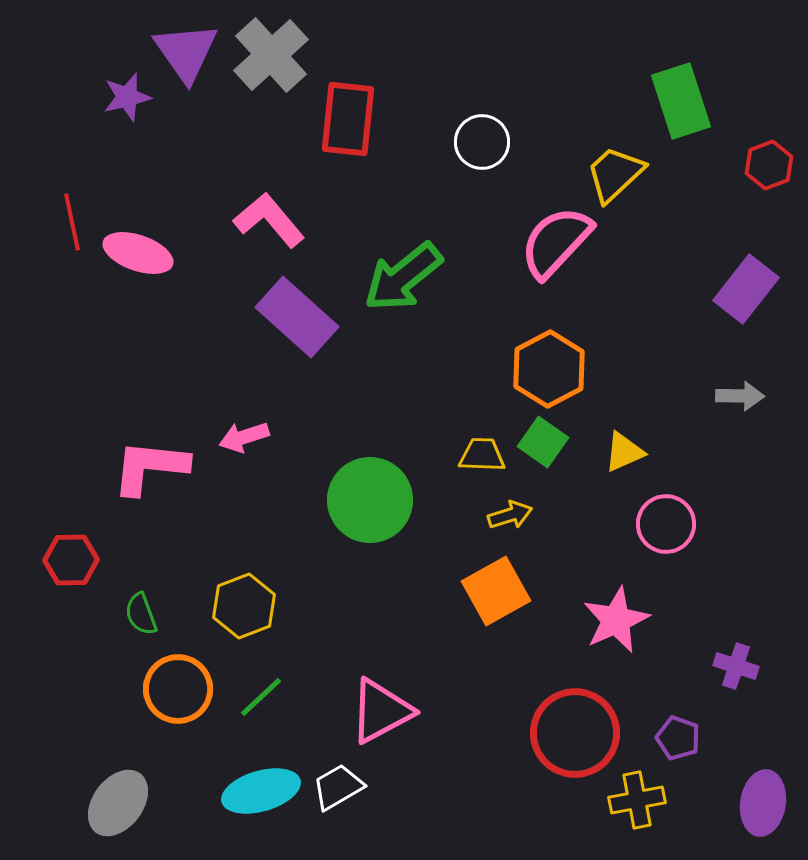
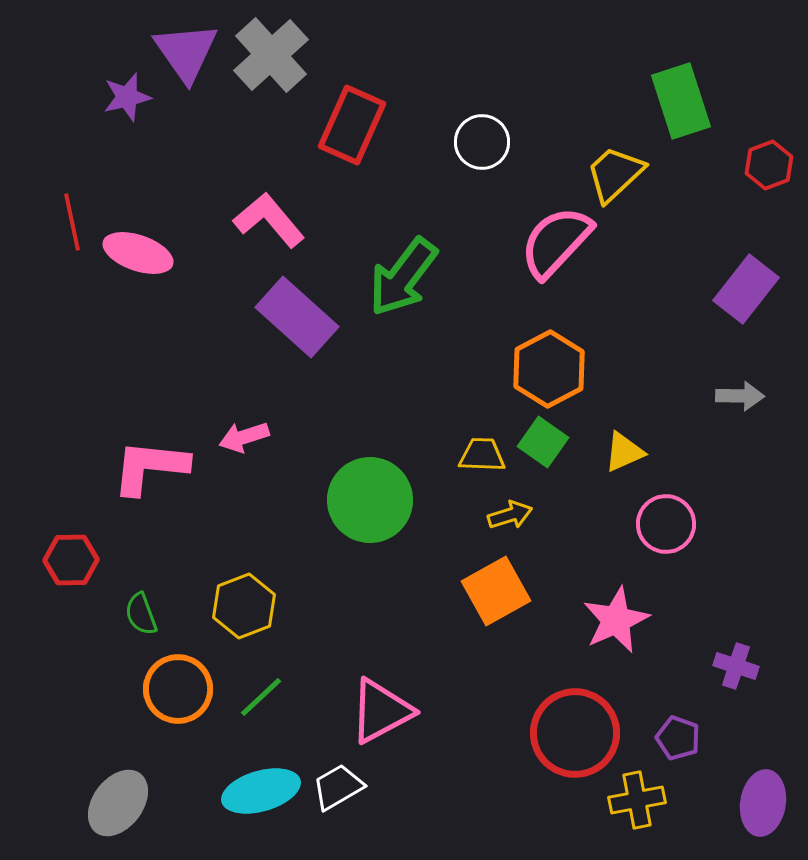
red rectangle at (348, 119): moved 4 px right, 6 px down; rotated 18 degrees clockwise
green arrow at (403, 277): rotated 14 degrees counterclockwise
